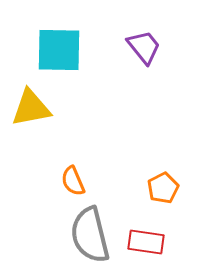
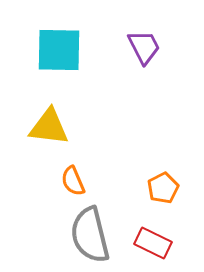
purple trapezoid: rotated 12 degrees clockwise
yellow triangle: moved 18 px right, 19 px down; rotated 18 degrees clockwise
red rectangle: moved 7 px right, 1 px down; rotated 18 degrees clockwise
